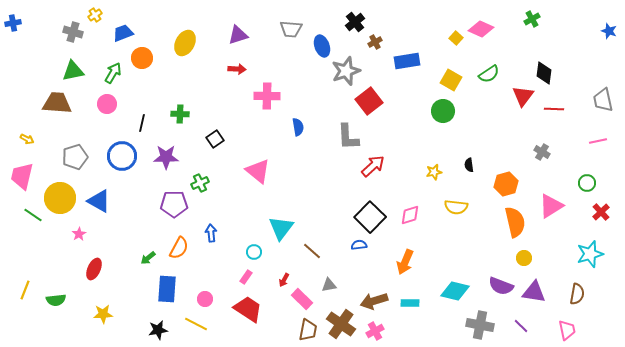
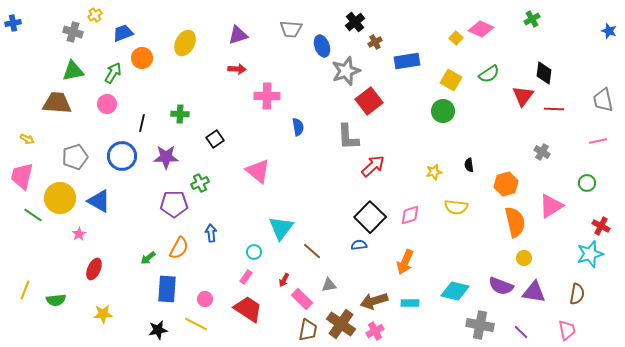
red cross at (601, 212): moved 14 px down; rotated 18 degrees counterclockwise
purple line at (521, 326): moved 6 px down
